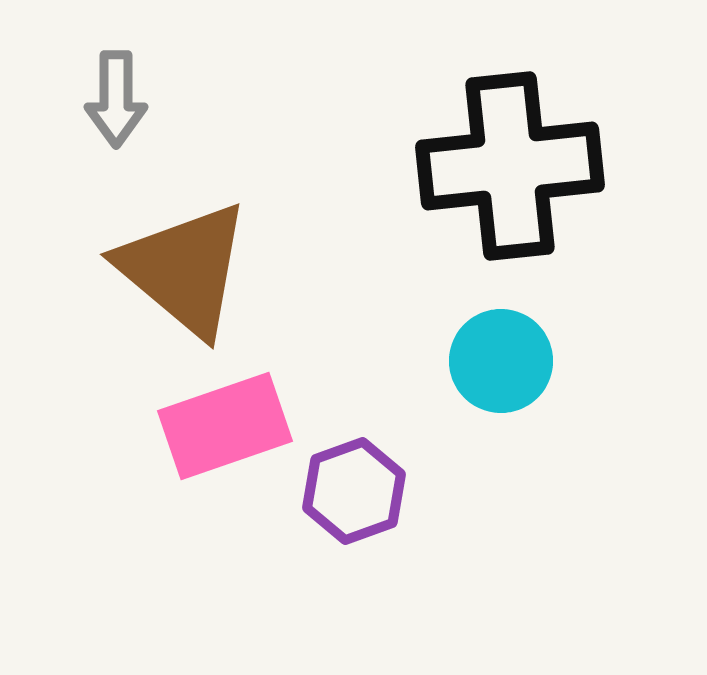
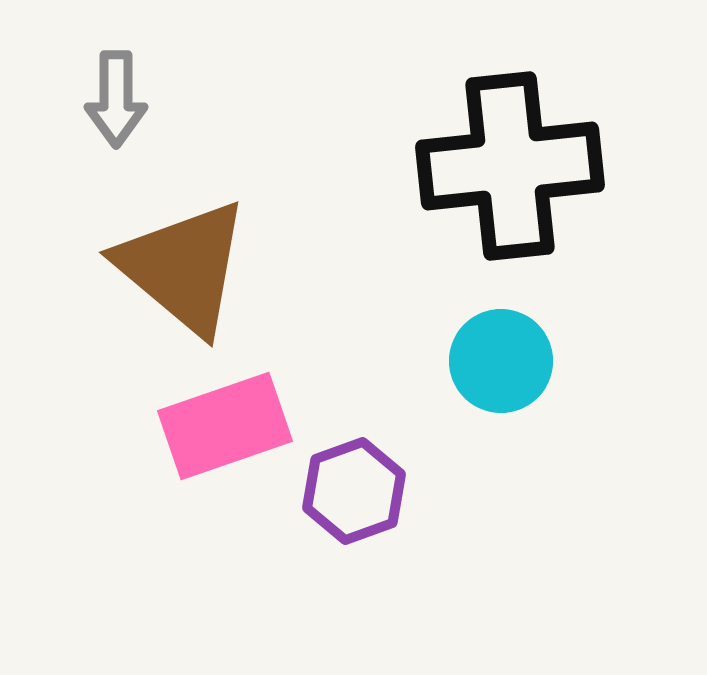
brown triangle: moved 1 px left, 2 px up
